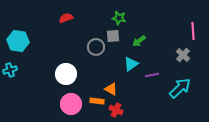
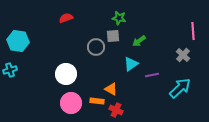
pink circle: moved 1 px up
